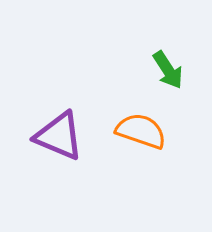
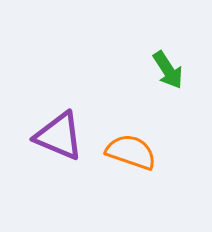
orange semicircle: moved 10 px left, 21 px down
